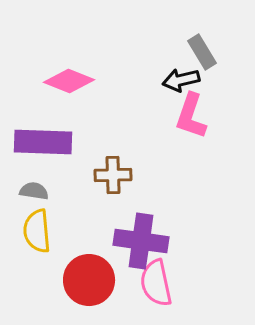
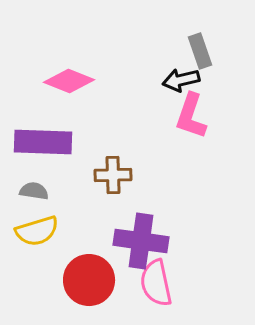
gray rectangle: moved 2 px left, 1 px up; rotated 12 degrees clockwise
yellow semicircle: rotated 102 degrees counterclockwise
